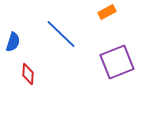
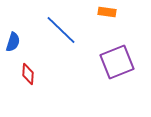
orange rectangle: rotated 36 degrees clockwise
blue line: moved 4 px up
